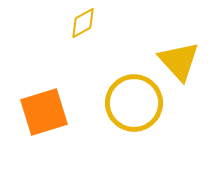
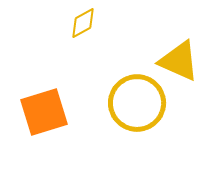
yellow triangle: rotated 24 degrees counterclockwise
yellow circle: moved 3 px right
